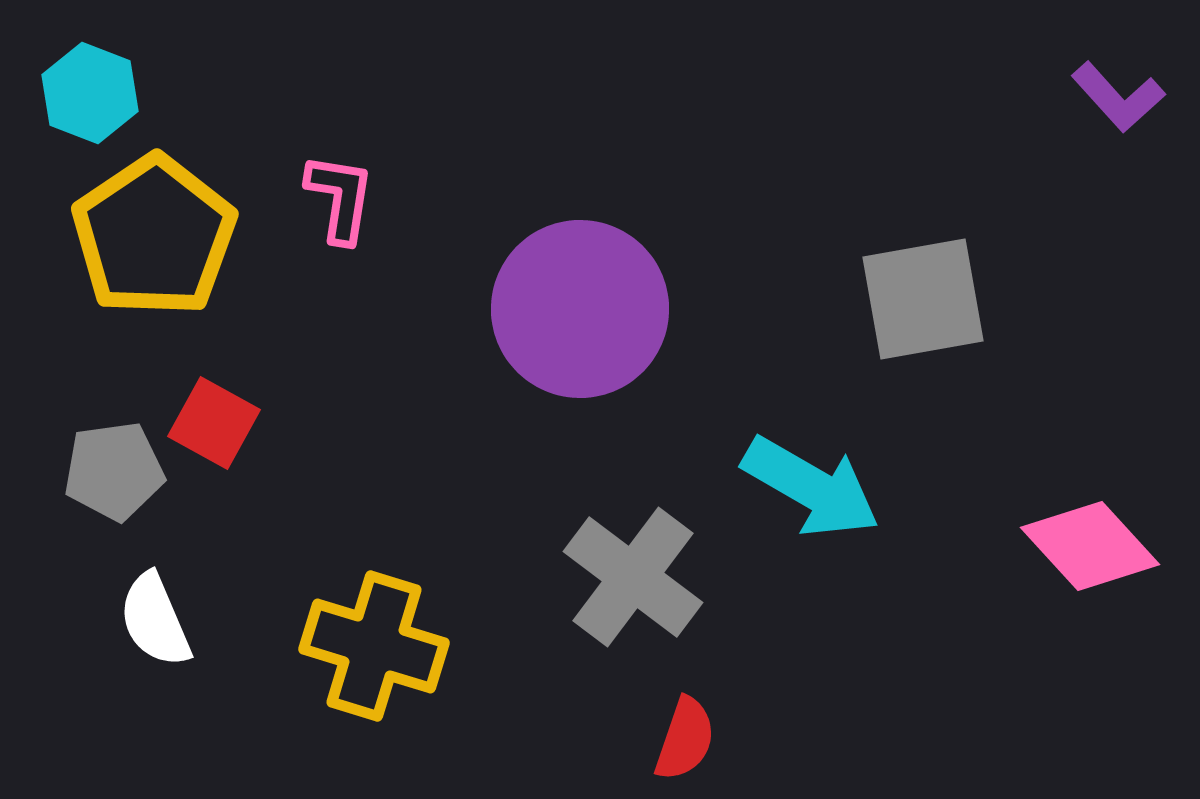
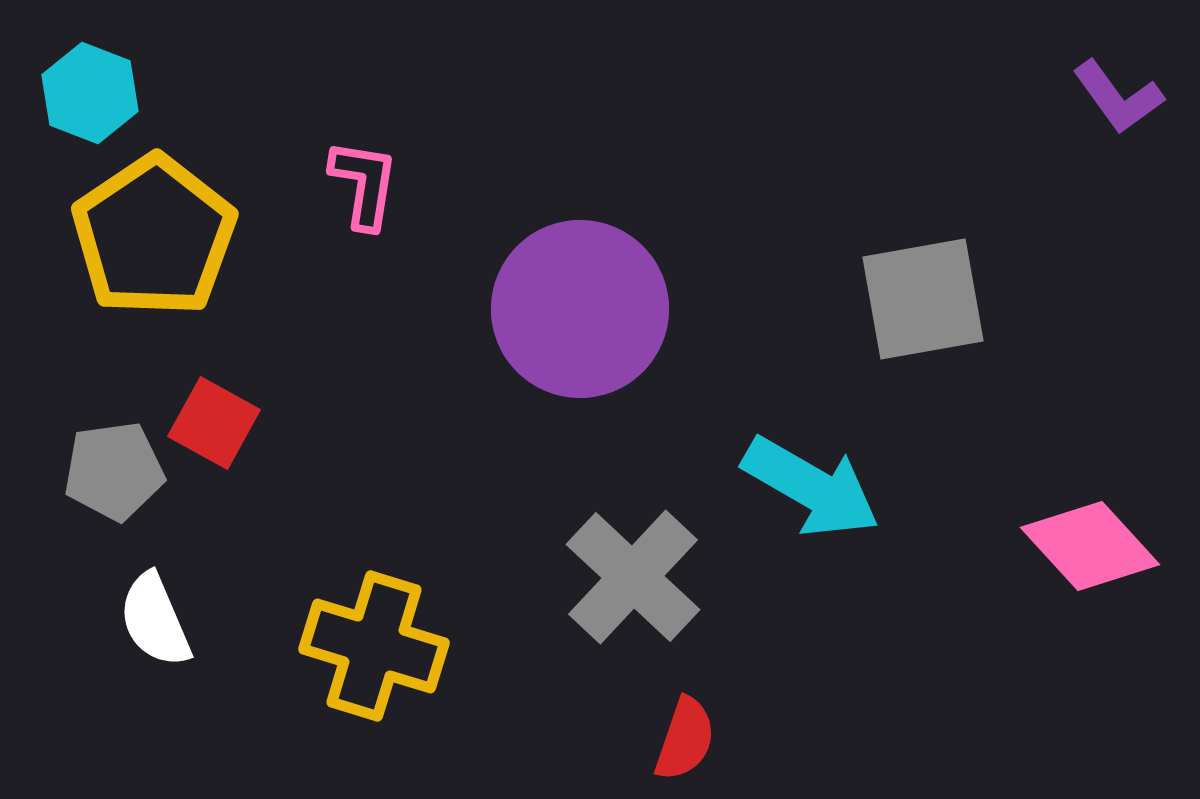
purple L-shape: rotated 6 degrees clockwise
pink L-shape: moved 24 px right, 14 px up
gray cross: rotated 6 degrees clockwise
